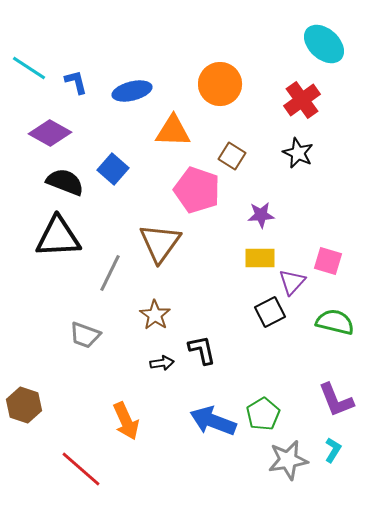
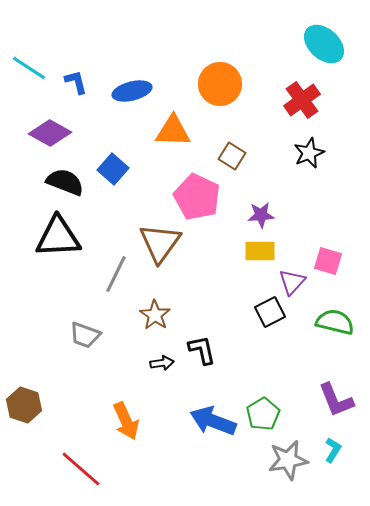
black star: moved 11 px right; rotated 24 degrees clockwise
pink pentagon: moved 7 px down; rotated 6 degrees clockwise
yellow rectangle: moved 7 px up
gray line: moved 6 px right, 1 px down
